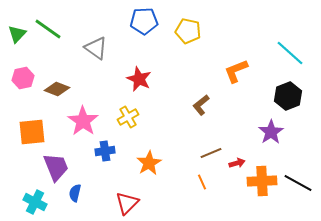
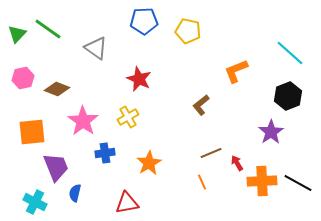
blue cross: moved 2 px down
red arrow: rotated 105 degrees counterclockwise
red triangle: rotated 35 degrees clockwise
